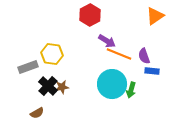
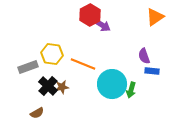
orange triangle: moved 1 px down
purple arrow: moved 5 px left, 16 px up
orange line: moved 36 px left, 10 px down
